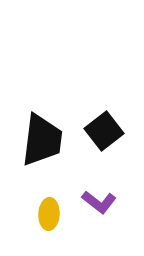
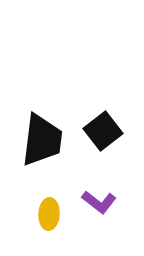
black square: moved 1 px left
